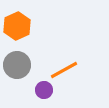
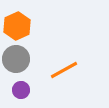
gray circle: moved 1 px left, 6 px up
purple circle: moved 23 px left
